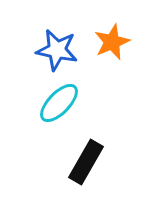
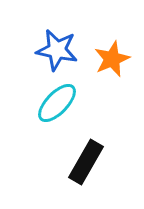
orange star: moved 17 px down
cyan ellipse: moved 2 px left
